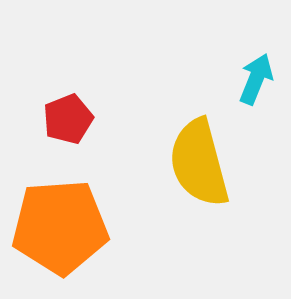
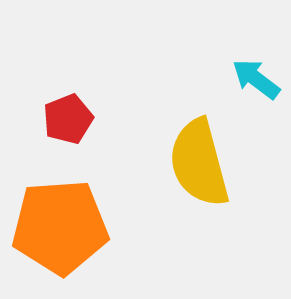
cyan arrow: rotated 75 degrees counterclockwise
